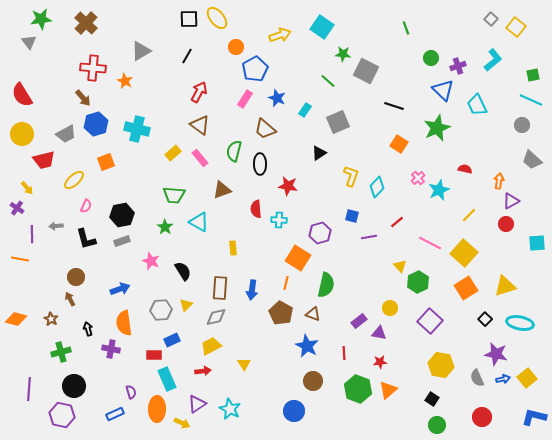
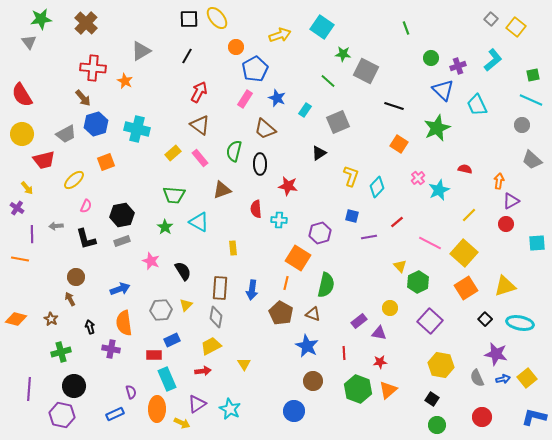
gray diamond at (216, 317): rotated 65 degrees counterclockwise
black arrow at (88, 329): moved 2 px right, 2 px up
